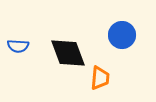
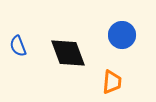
blue semicircle: rotated 65 degrees clockwise
orange trapezoid: moved 12 px right, 4 px down
